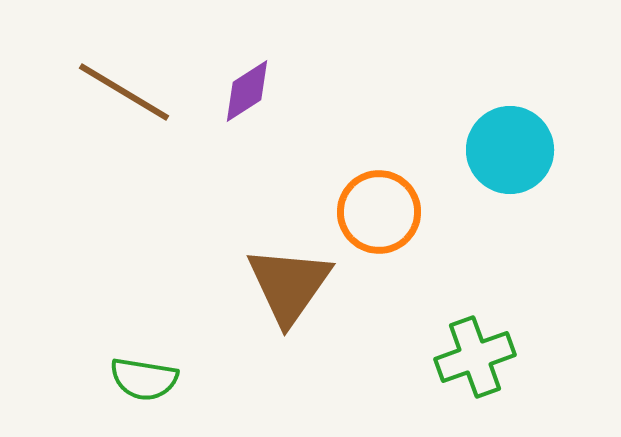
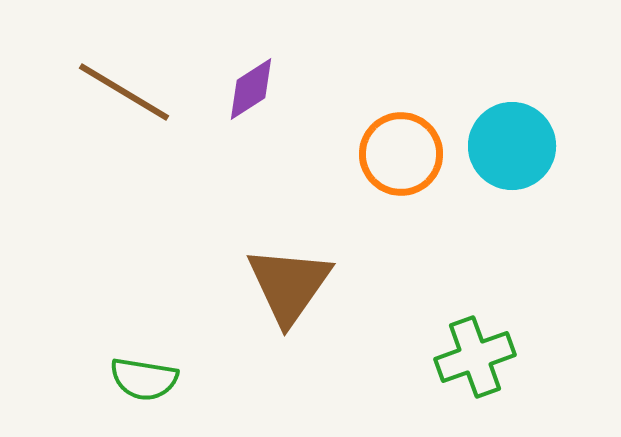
purple diamond: moved 4 px right, 2 px up
cyan circle: moved 2 px right, 4 px up
orange circle: moved 22 px right, 58 px up
